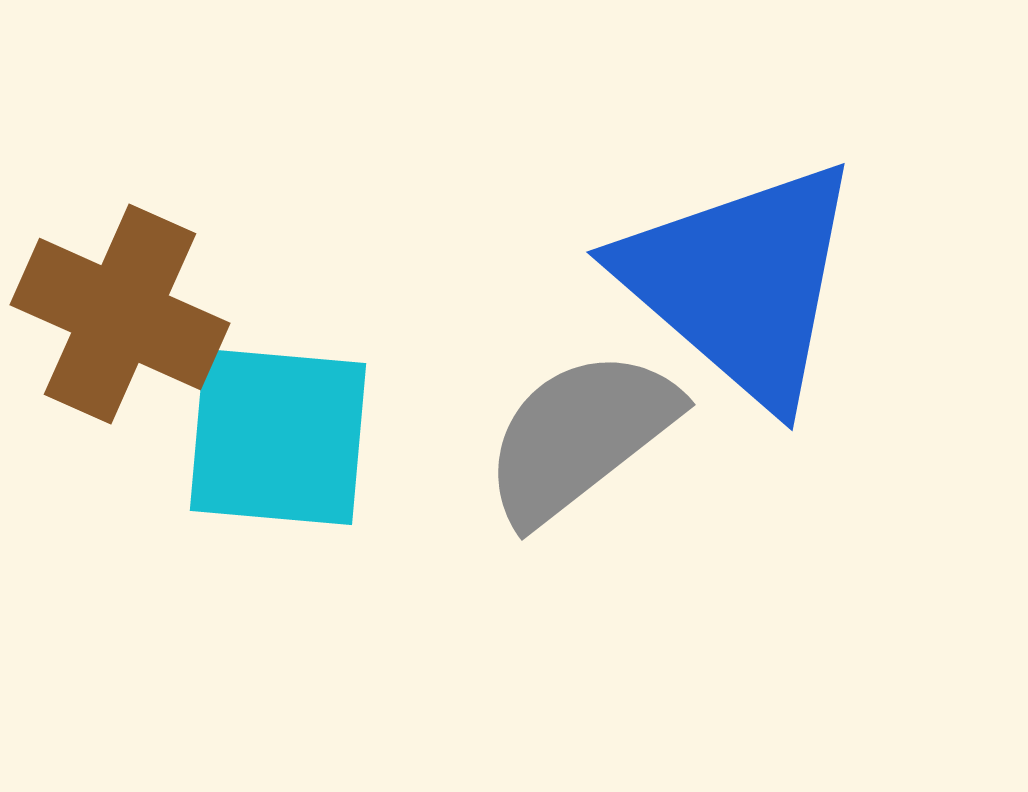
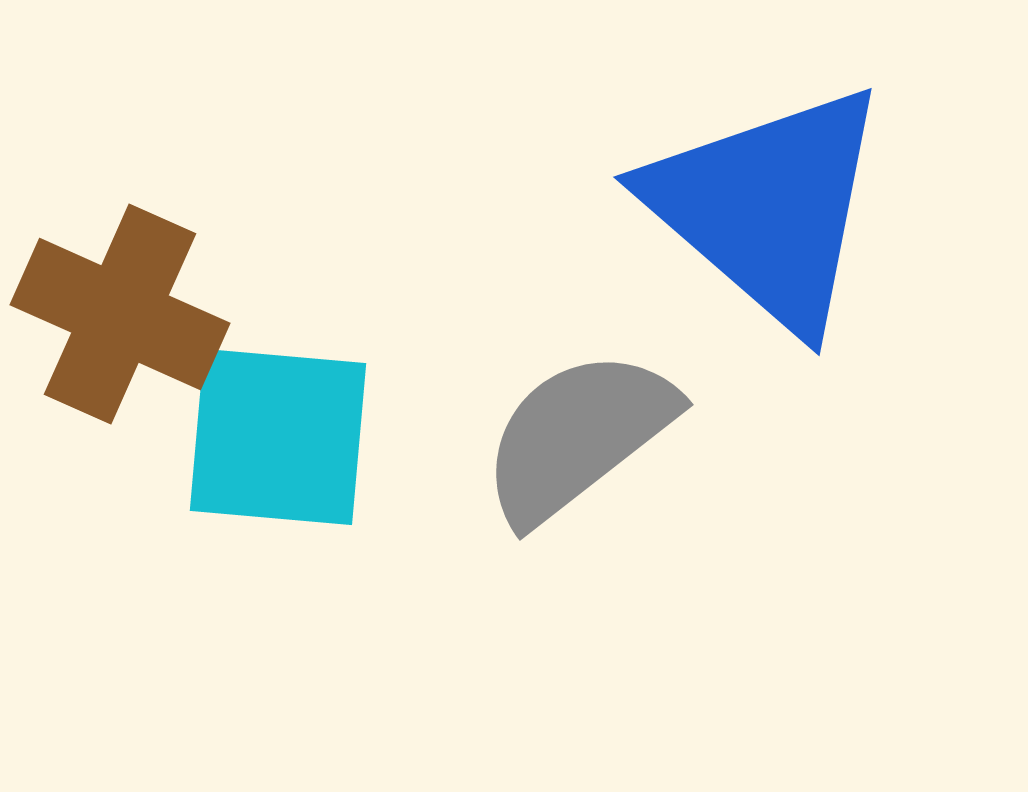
blue triangle: moved 27 px right, 75 px up
gray semicircle: moved 2 px left
